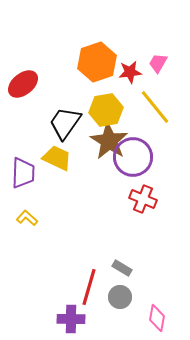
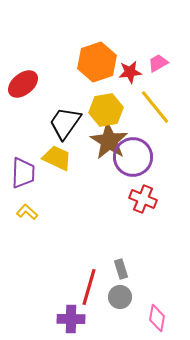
pink trapezoid: rotated 30 degrees clockwise
yellow L-shape: moved 6 px up
gray rectangle: moved 1 px left, 1 px down; rotated 42 degrees clockwise
